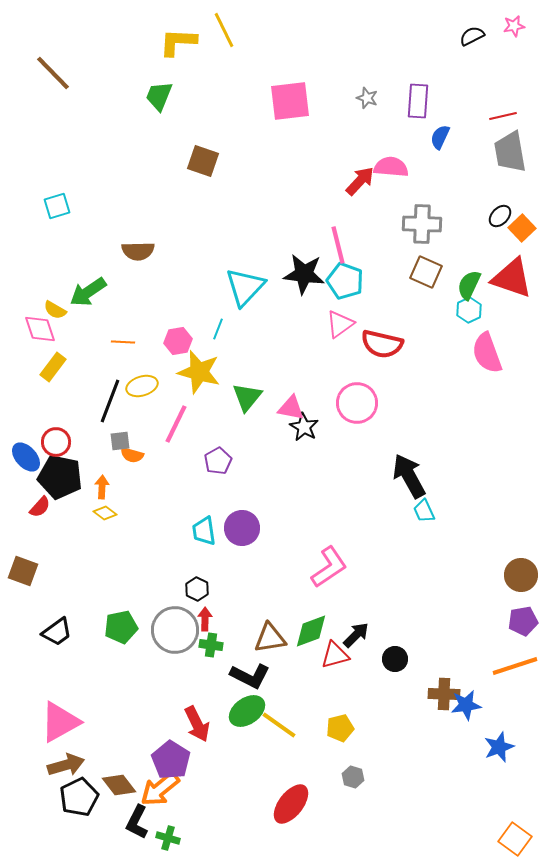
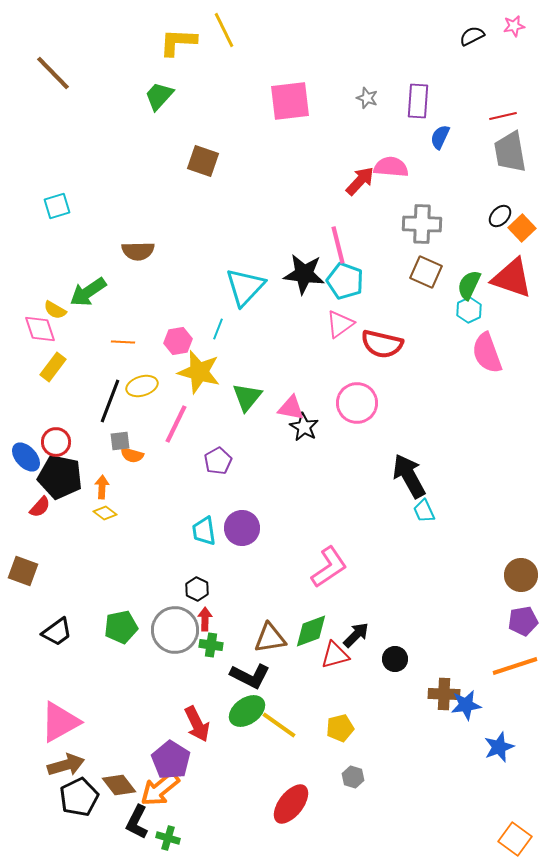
green trapezoid at (159, 96): rotated 20 degrees clockwise
